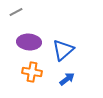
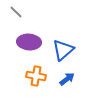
gray line: rotated 72 degrees clockwise
orange cross: moved 4 px right, 4 px down
